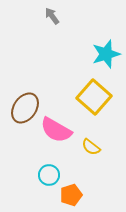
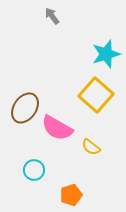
yellow square: moved 2 px right, 2 px up
pink semicircle: moved 1 px right, 2 px up
cyan circle: moved 15 px left, 5 px up
